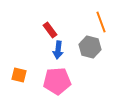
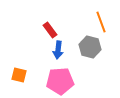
pink pentagon: moved 3 px right
